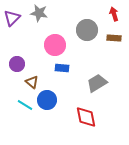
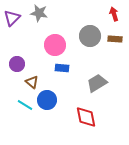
gray circle: moved 3 px right, 6 px down
brown rectangle: moved 1 px right, 1 px down
